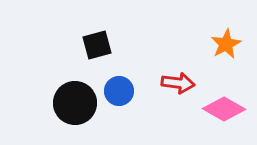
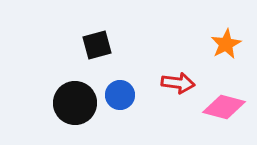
blue circle: moved 1 px right, 4 px down
pink diamond: moved 2 px up; rotated 15 degrees counterclockwise
